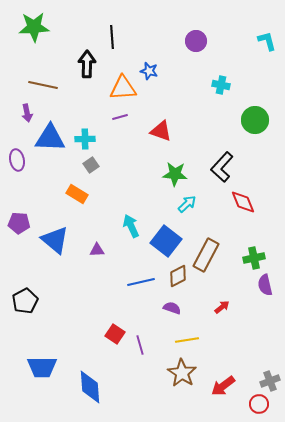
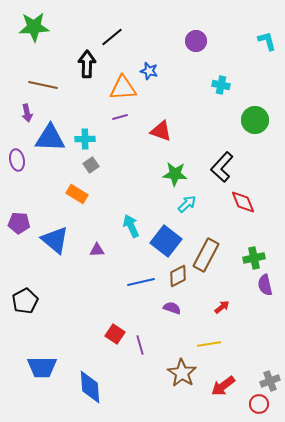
black line at (112, 37): rotated 55 degrees clockwise
yellow line at (187, 340): moved 22 px right, 4 px down
